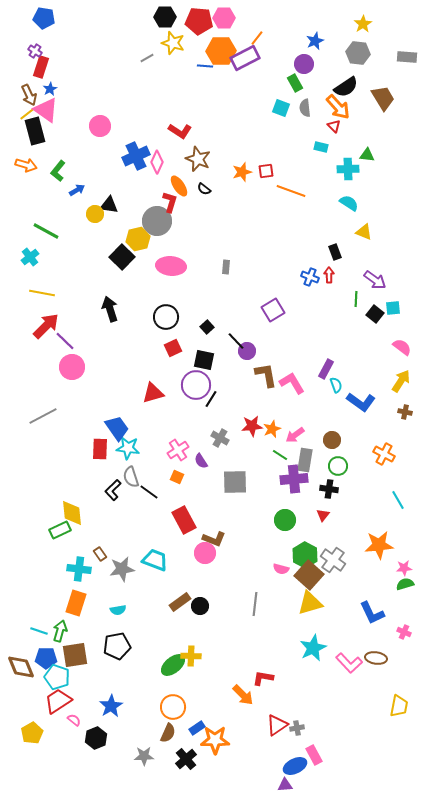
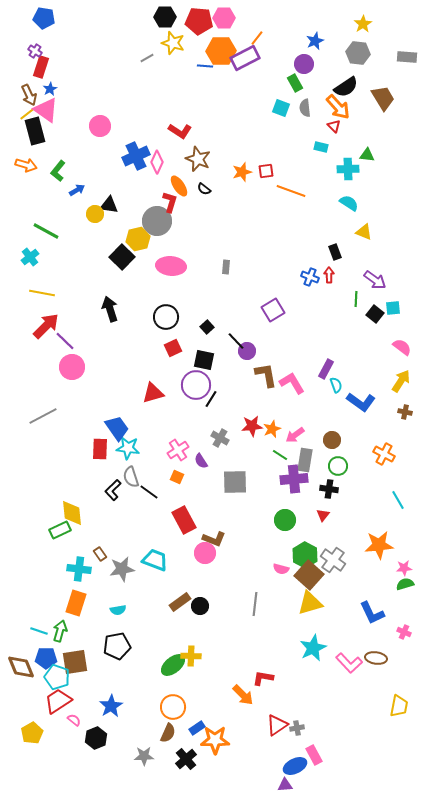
brown square at (75, 655): moved 7 px down
